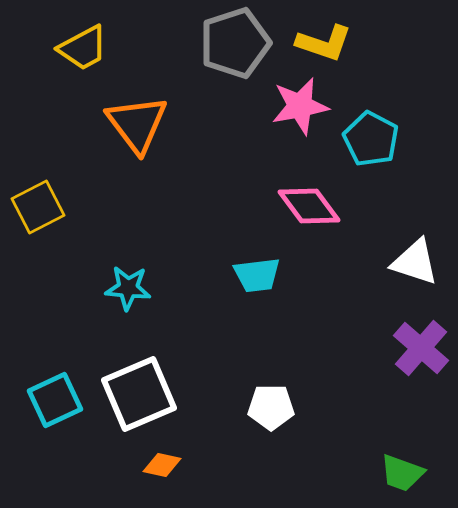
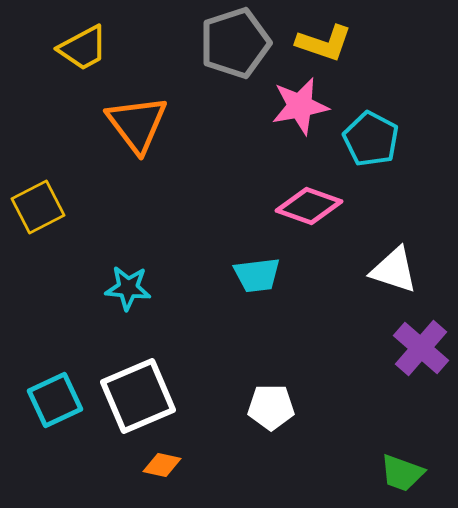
pink diamond: rotated 34 degrees counterclockwise
white triangle: moved 21 px left, 8 px down
white square: moved 1 px left, 2 px down
